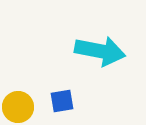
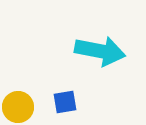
blue square: moved 3 px right, 1 px down
